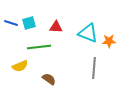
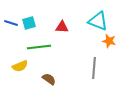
red triangle: moved 6 px right
cyan triangle: moved 10 px right, 12 px up
orange star: rotated 16 degrees clockwise
